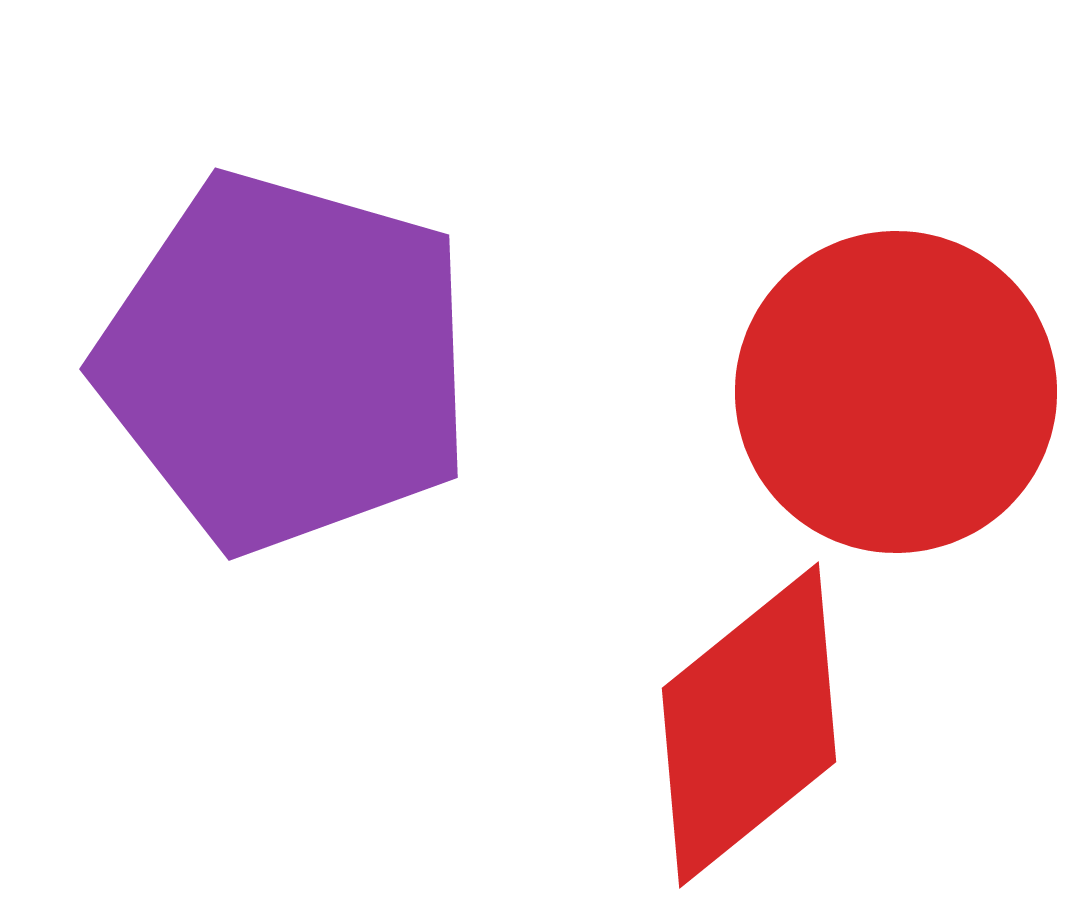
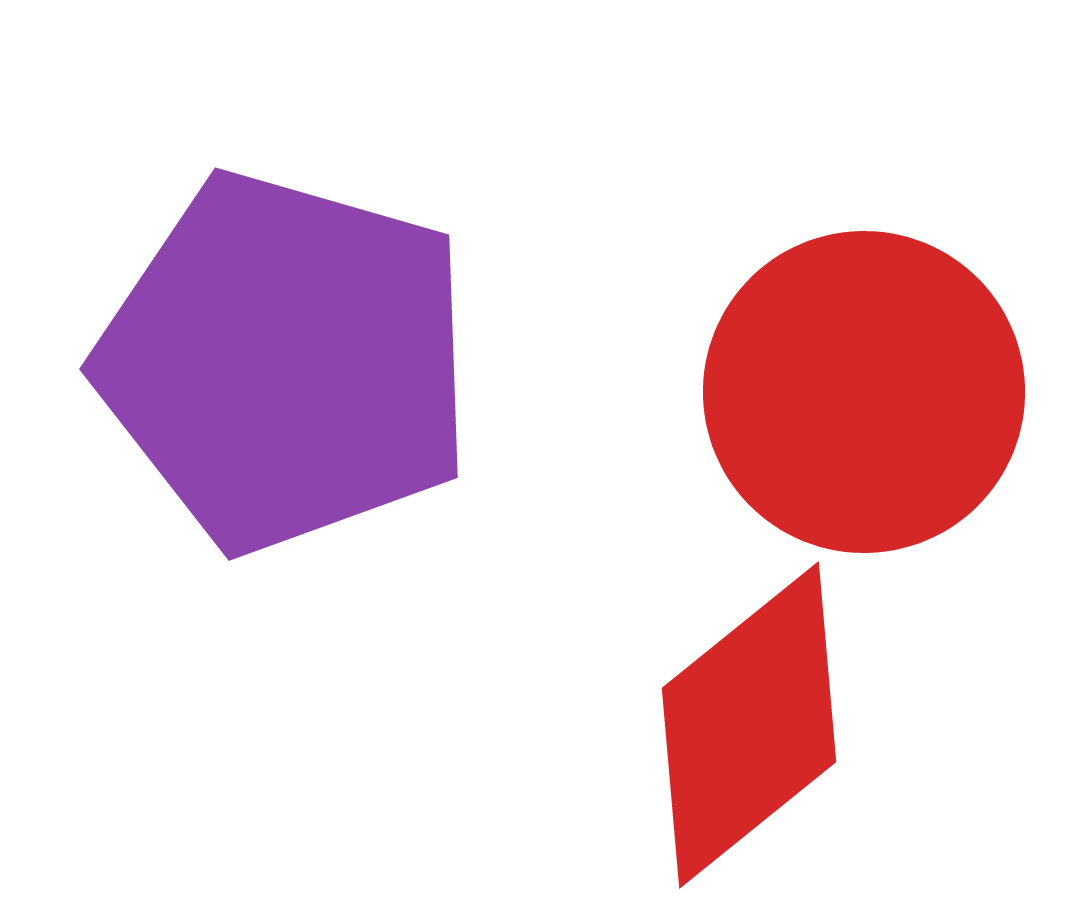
red circle: moved 32 px left
